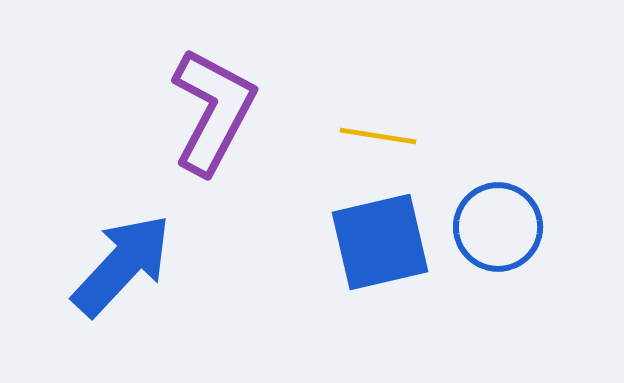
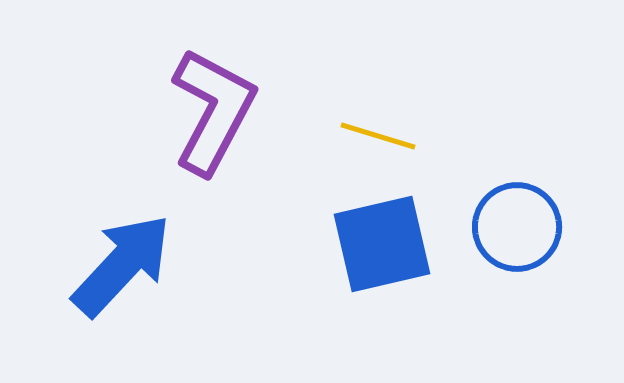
yellow line: rotated 8 degrees clockwise
blue circle: moved 19 px right
blue square: moved 2 px right, 2 px down
